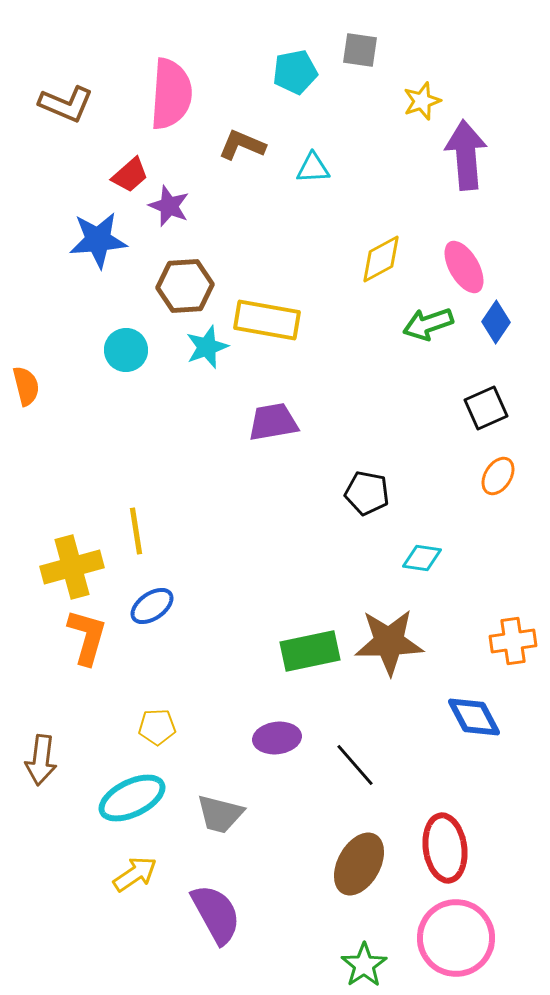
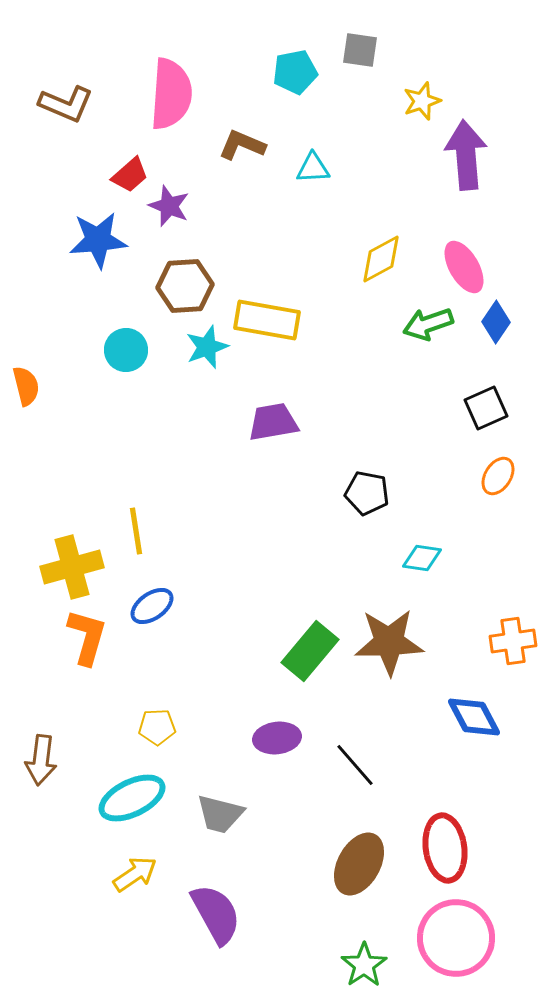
green rectangle at (310, 651): rotated 38 degrees counterclockwise
